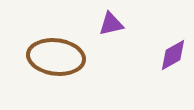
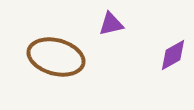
brown ellipse: rotated 8 degrees clockwise
